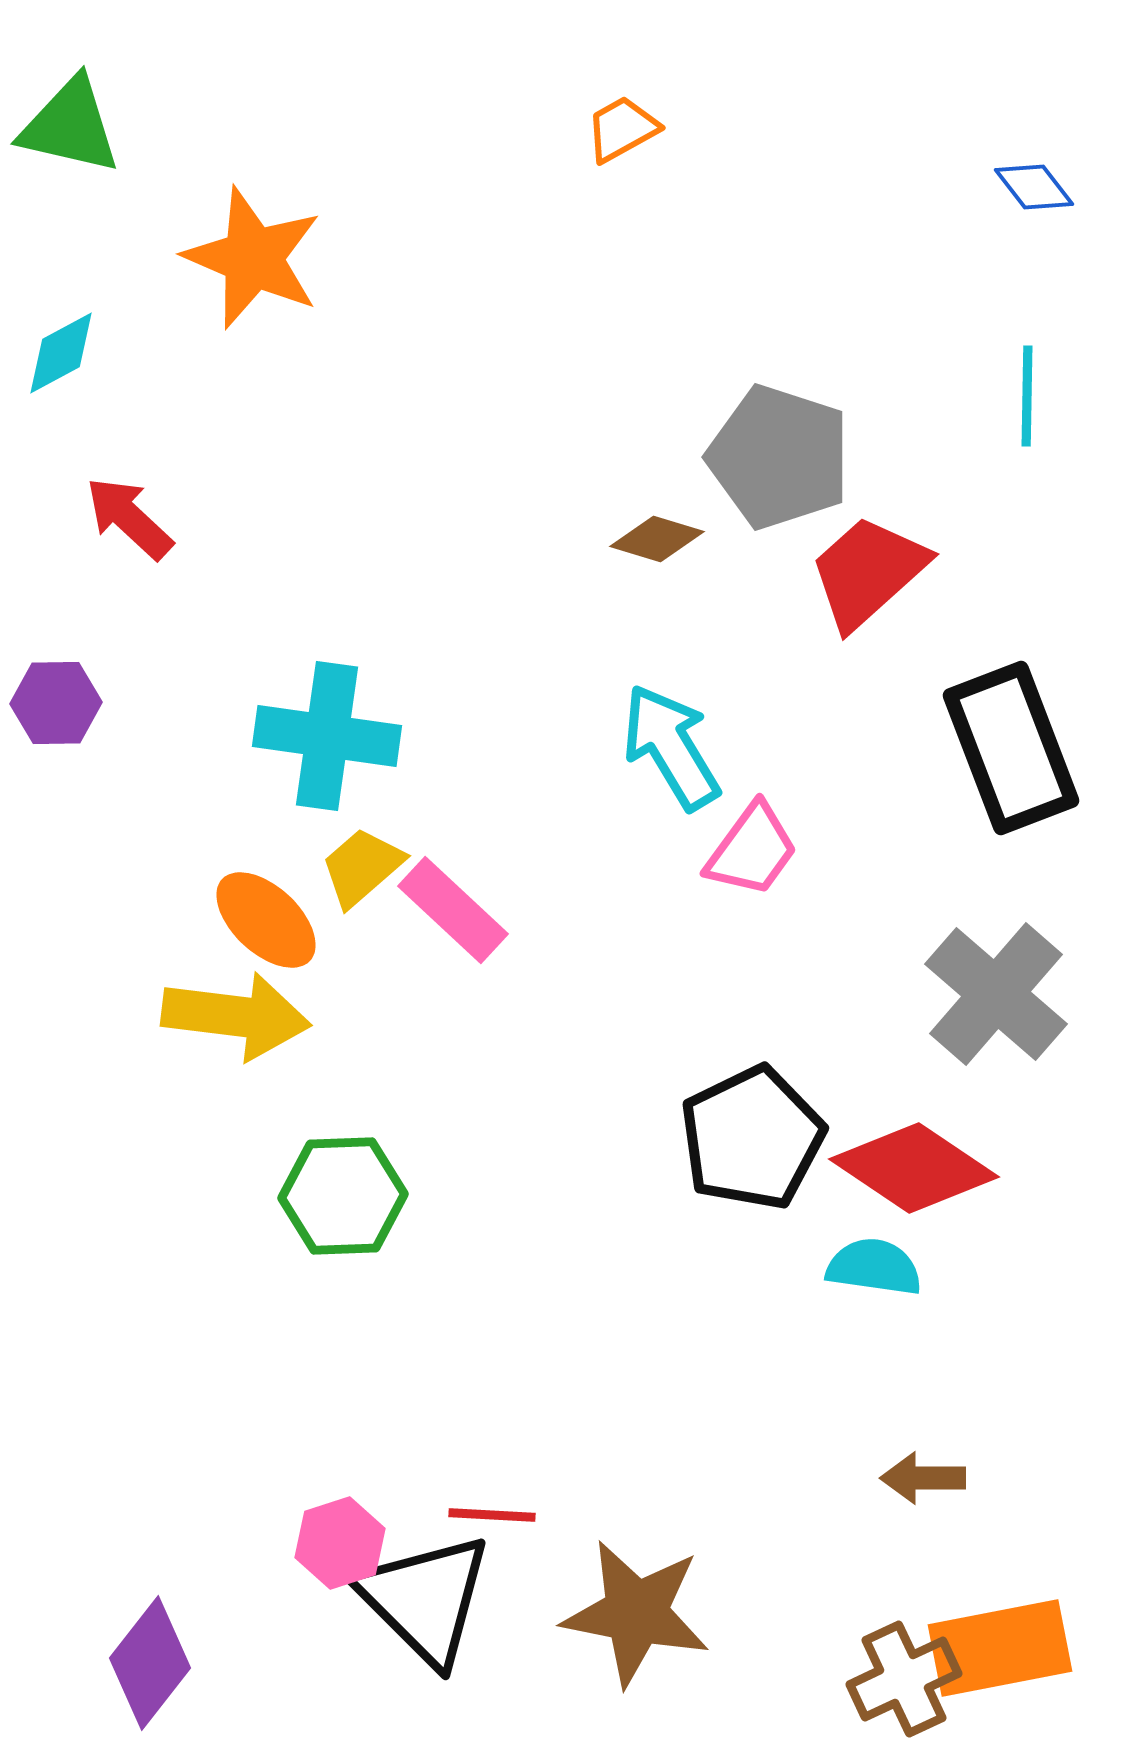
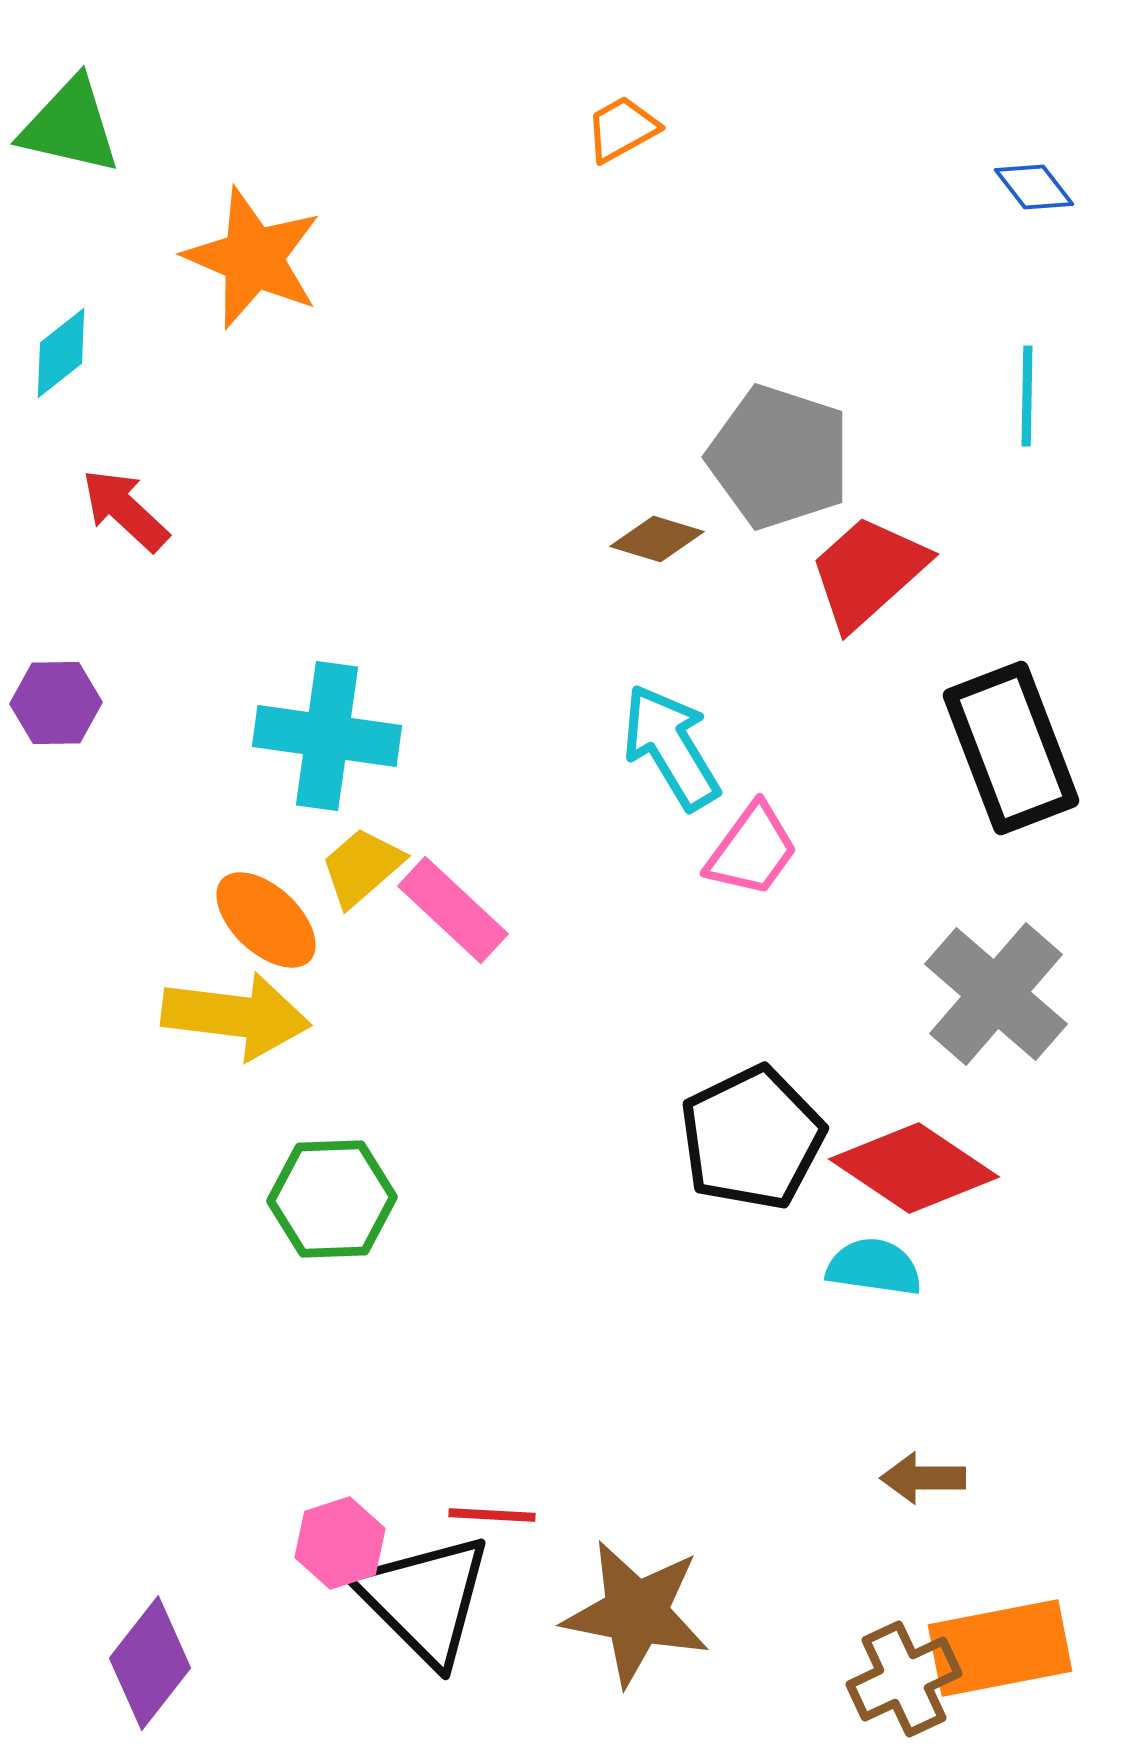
cyan diamond: rotated 10 degrees counterclockwise
red arrow: moved 4 px left, 8 px up
green hexagon: moved 11 px left, 3 px down
